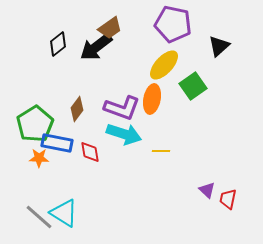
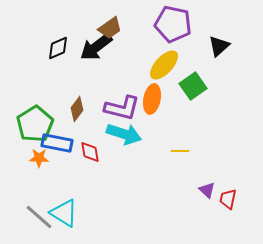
black diamond: moved 4 px down; rotated 15 degrees clockwise
purple L-shape: rotated 6 degrees counterclockwise
yellow line: moved 19 px right
